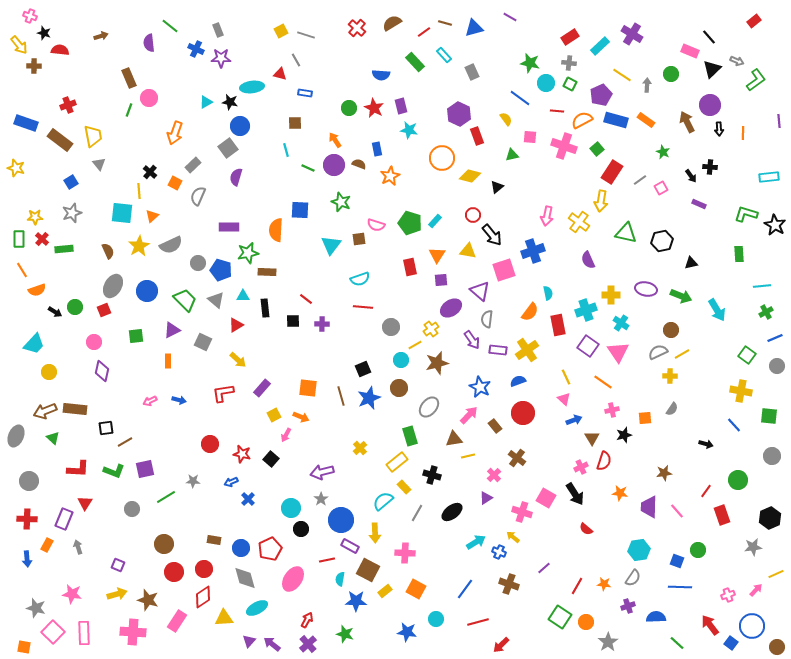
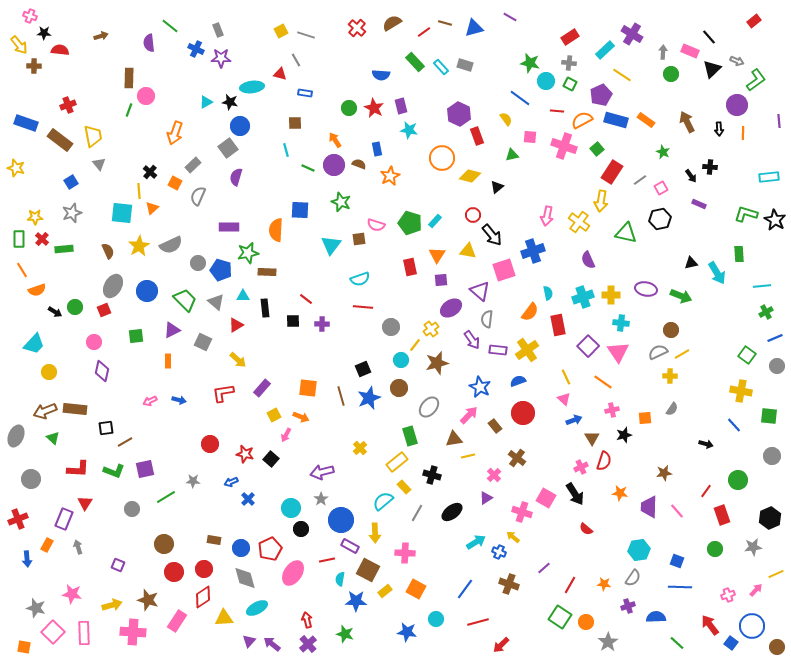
black star at (44, 33): rotated 16 degrees counterclockwise
cyan rectangle at (600, 46): moved 5 px right, 4 px down
cyan rectangle at (444, 55): moved 3 px left, 12 px down
gray rectangle at (472, 72): moved 7 px left, 7 px up; rotated 49 degrees counterclockwise
brown rectangle at (129, 78): rotated 24 degrees clockwise
cyan circle at (546, 83): moved 2 px up
gray arrow at (647, 85): moved 16 px right, 33 px up
pink circle at (149, 98): moved 3 px left, 2 px up
purple circle at (710, 105): moved 27 px right
orange triangle at (152, 216): moved 8 px up
black star at (775, 225): moved 5 px up
black hexagon at (662, 241): moved 2 px left, 22 px up
gray triangle at (216, 300): moved 2 px down
cyan cross at (586, 310): moved 3 px left, 13 px up
cyan arrow at (717, 310): moved 37 px up
cyan cross at (621, 323): rotated 28 degrees counterclockwise
yellow line at (415, 345): rotated 24 degrees counterclockwise
purple square at (588, 346): rotated 10 degrees clockwise
red star at (242, 454): moved 3 px right
gray circle at (29, 481): moved 2 px right, 2 px up
red cross at (27, 519): moved 9 px left; rotated 24 degrees counterclockwise
green circle at (698, 550): moved 17 px right, 1 px up
pink ellipse at (293, 579): moved 6 px up
red line at (577, 586): moved 7 px left, 1 px up
yellow arrow at (117, 594): moved 5 px left, 11 px down
red arrow at (307, 620): rotated 42 degrees counterclockwise
